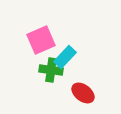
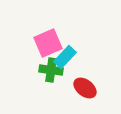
pink square: moved 7 px right, 3 px down
red ellipse: moved 2 px right, 5 px up
